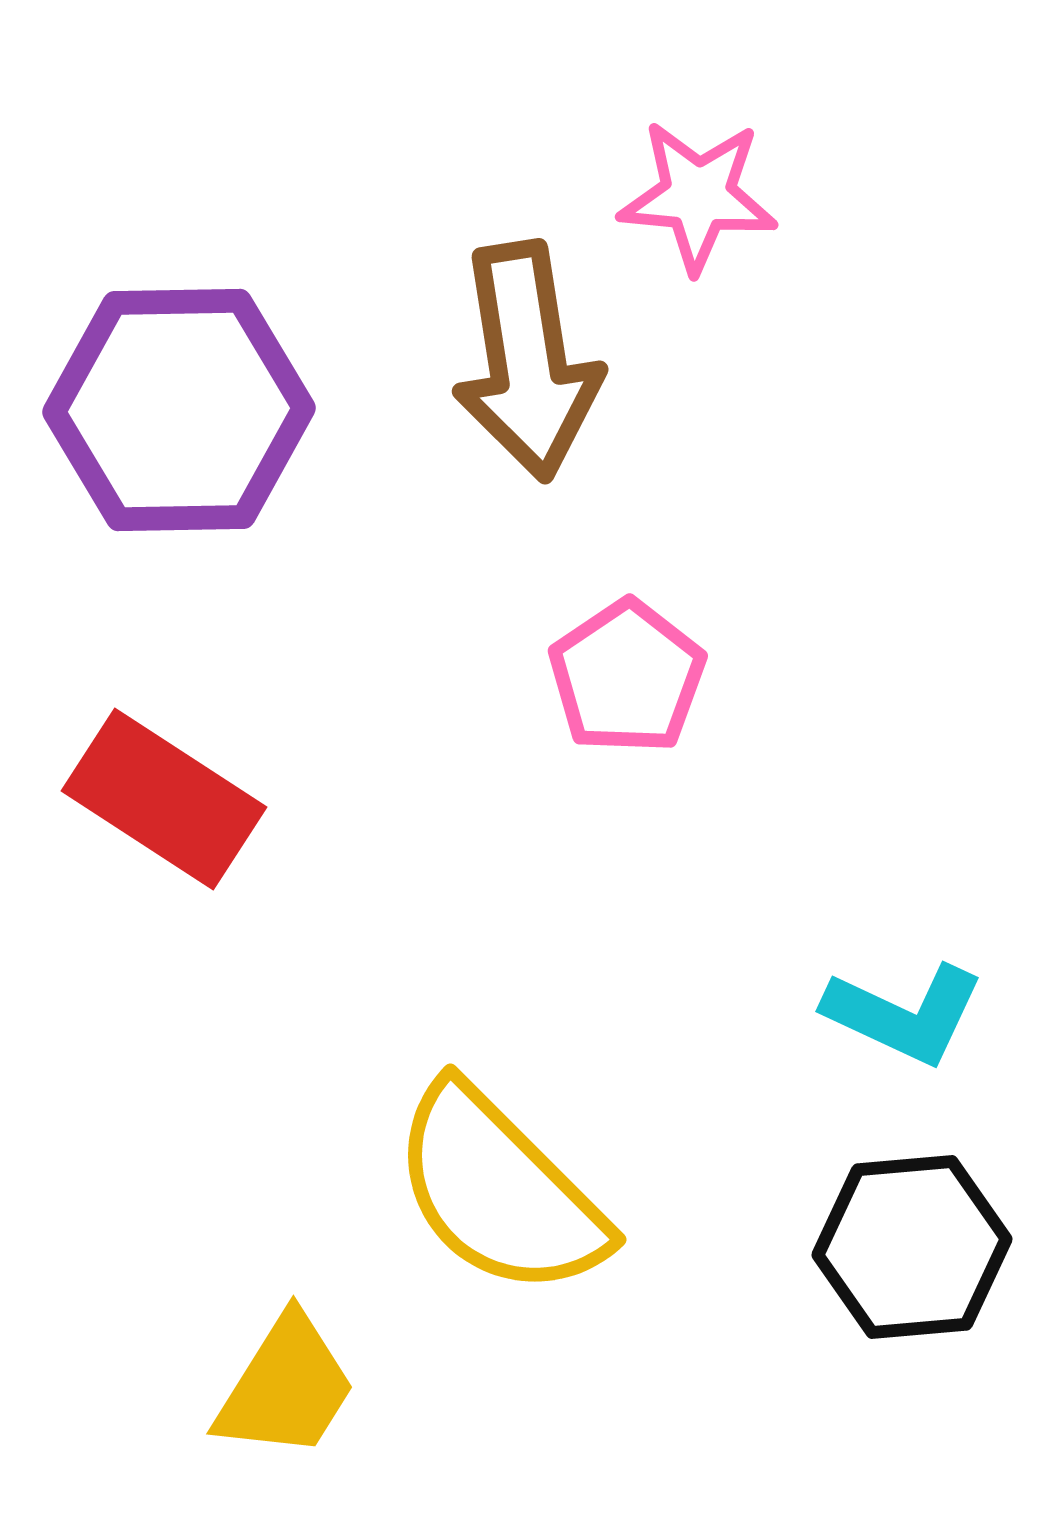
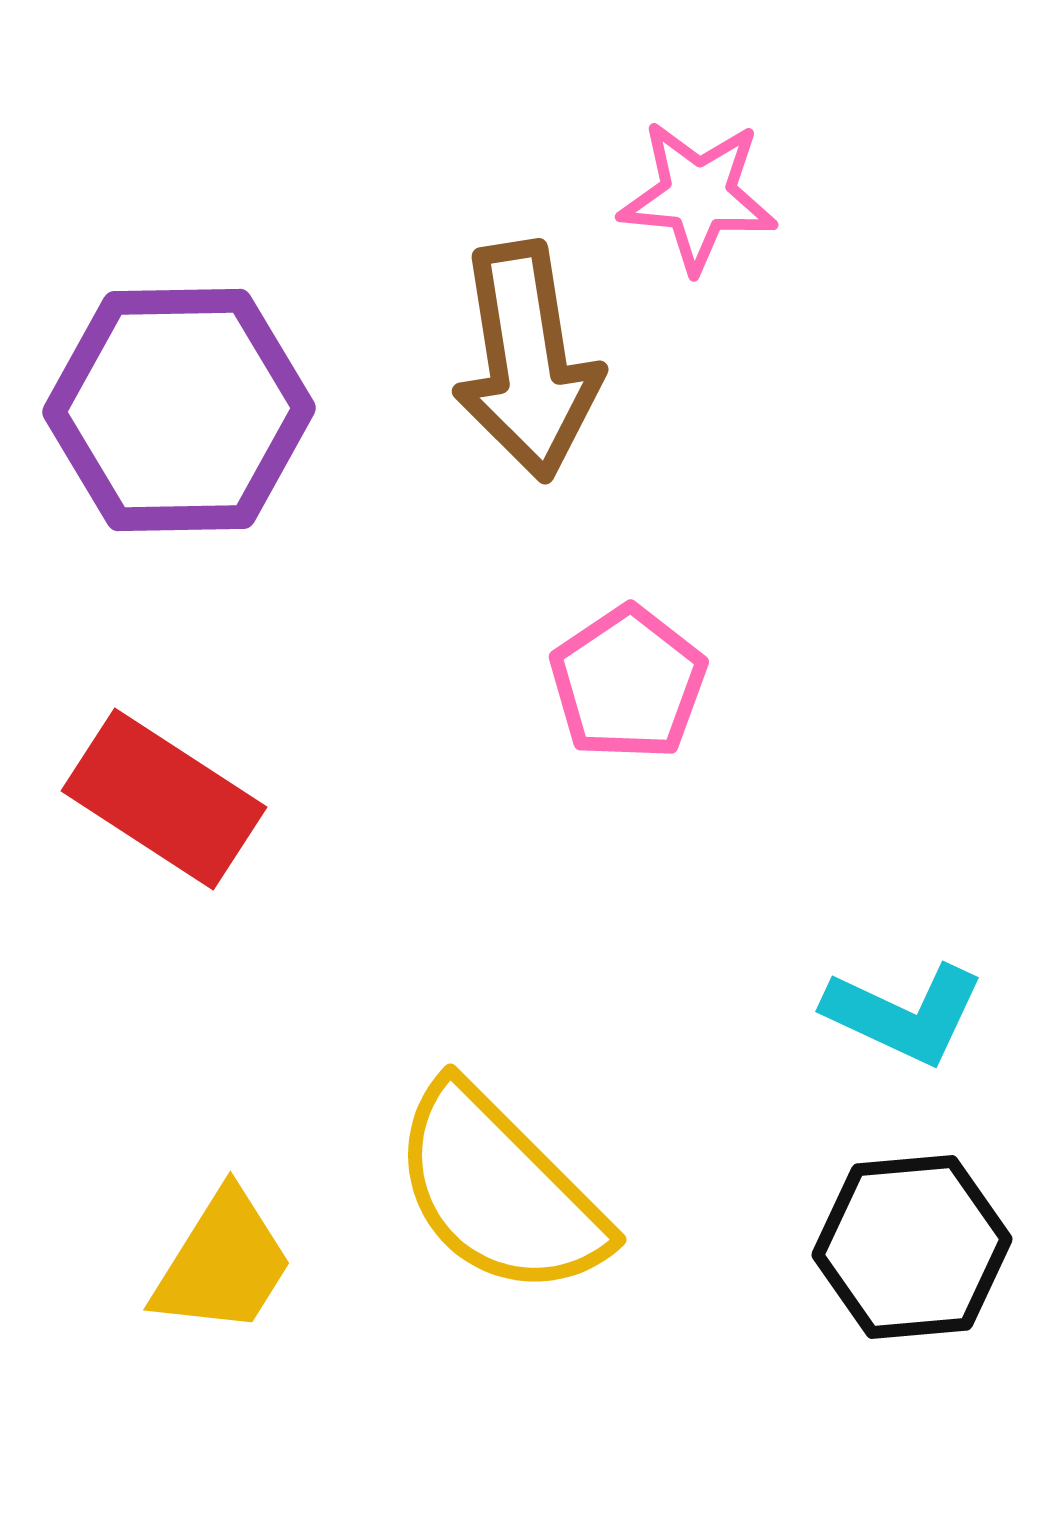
pink pentagon: moved 1 px right, 6 px down
yellow trapezoid: moved 63 px left, 124 px up
